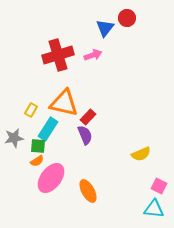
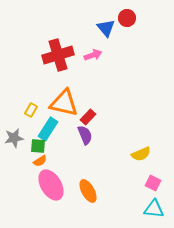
blue triangle: moved 1 px right; rotated 18 degrees counterclockwise
orange semicircle: moved 3 px right
pink ellipse: moved 7 px down; rotated 68 degrees counterclockwise
pink square: moved 6 px left, 3 px up
